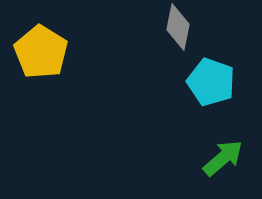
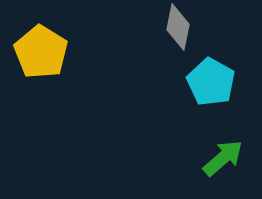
cyan pentagon: rotated 9 degrees clockwise
